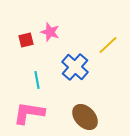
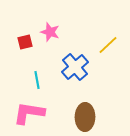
red square: moved 1 px left, 2 px down
blue cross: rotated 8 degrees clockwise
brown ellipse: rotated 44 degrees clockwise
